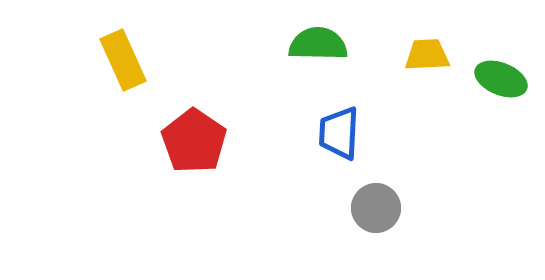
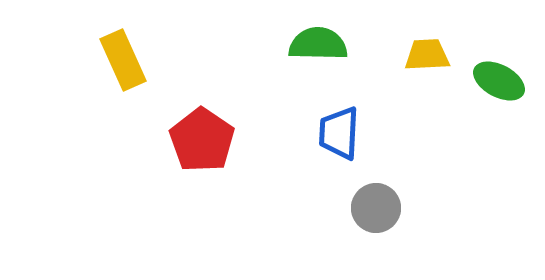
green ellipse: moved 2 px left, 2 px down; rotated 6 degrees clockwise
red pentagon: moved 8 px right, 1 px up
